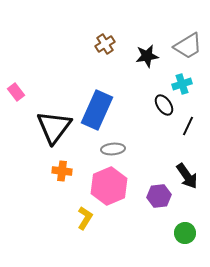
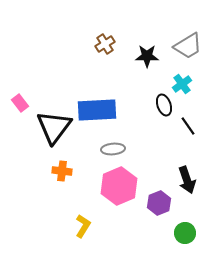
black star: rotated 10 degrees clockwise
cyan cross: rotated 18 degrees counterclockwise
pink rectangle: moved 4 px right, 11 px down
black ellipse: rotated 15 degrees clockwise
blue rectangle: rotated 63 degrees clockwise
black line: rotated 60 degrees counterclockwise
black arrow: moved 4 px down; rotated 16 degrees clockwise
pink hexagon: moved 10 px right
purple hexagon: moved 7 px down; rotated 15 degrees counterclockwise
yellow L-shape: moved 2 px left, 8 px down
